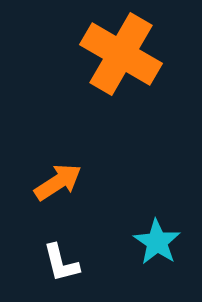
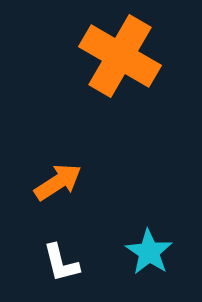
orange cross: moved 1 px left, 2 px down
cyan star: moved 8 px left, 10 px down
